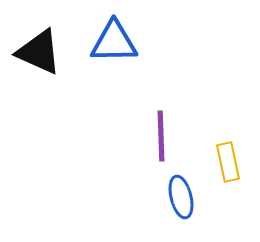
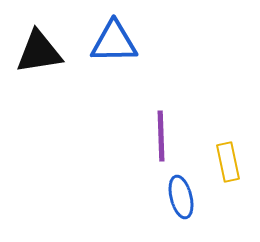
black triangle: rotated 33 degrees counterclockwise
